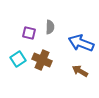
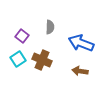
purple square: moved 7 px left, 3 px down; rotated 24 degrees clockwise
brown arrow: rotated 21 degrees counterclockwise
